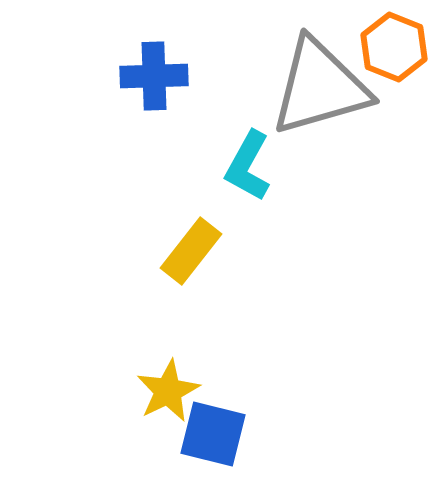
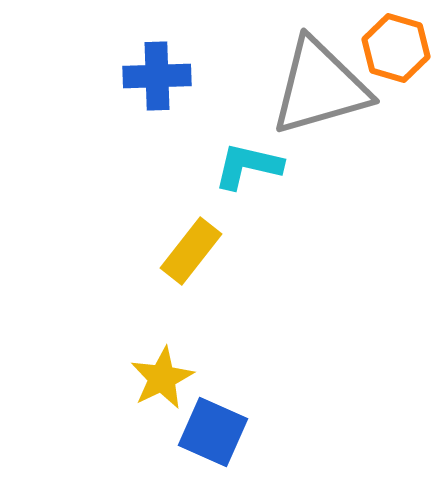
orange hexagon: moved 2 px right, 1 px down; rotated 6 degrees counterclockwise
blue cross: moved 3 px right
cyan L-shape: rotated 74 degrees clockwise
yellow star: moved 6 px left, 13 px up
blue square: moved 2 px up; rotated 10 degrees clockwise
